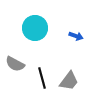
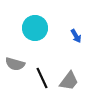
blue arrow: rotated 40 degrees clockwise
gray semicircle: rotated 12 degrees counterclockwise
black line: rotated 10 degrees counterclockwise
